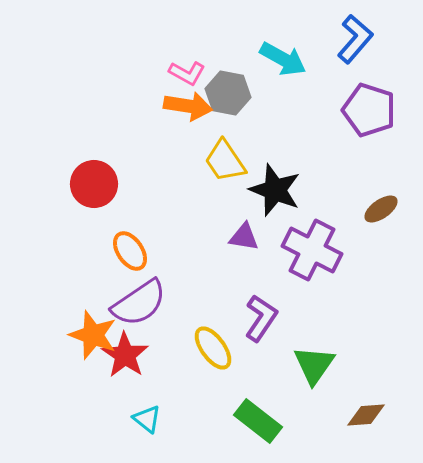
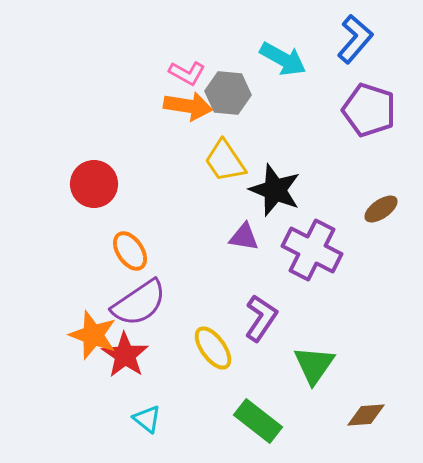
gray hexagon: rotated 6 degrees counterclockwise
